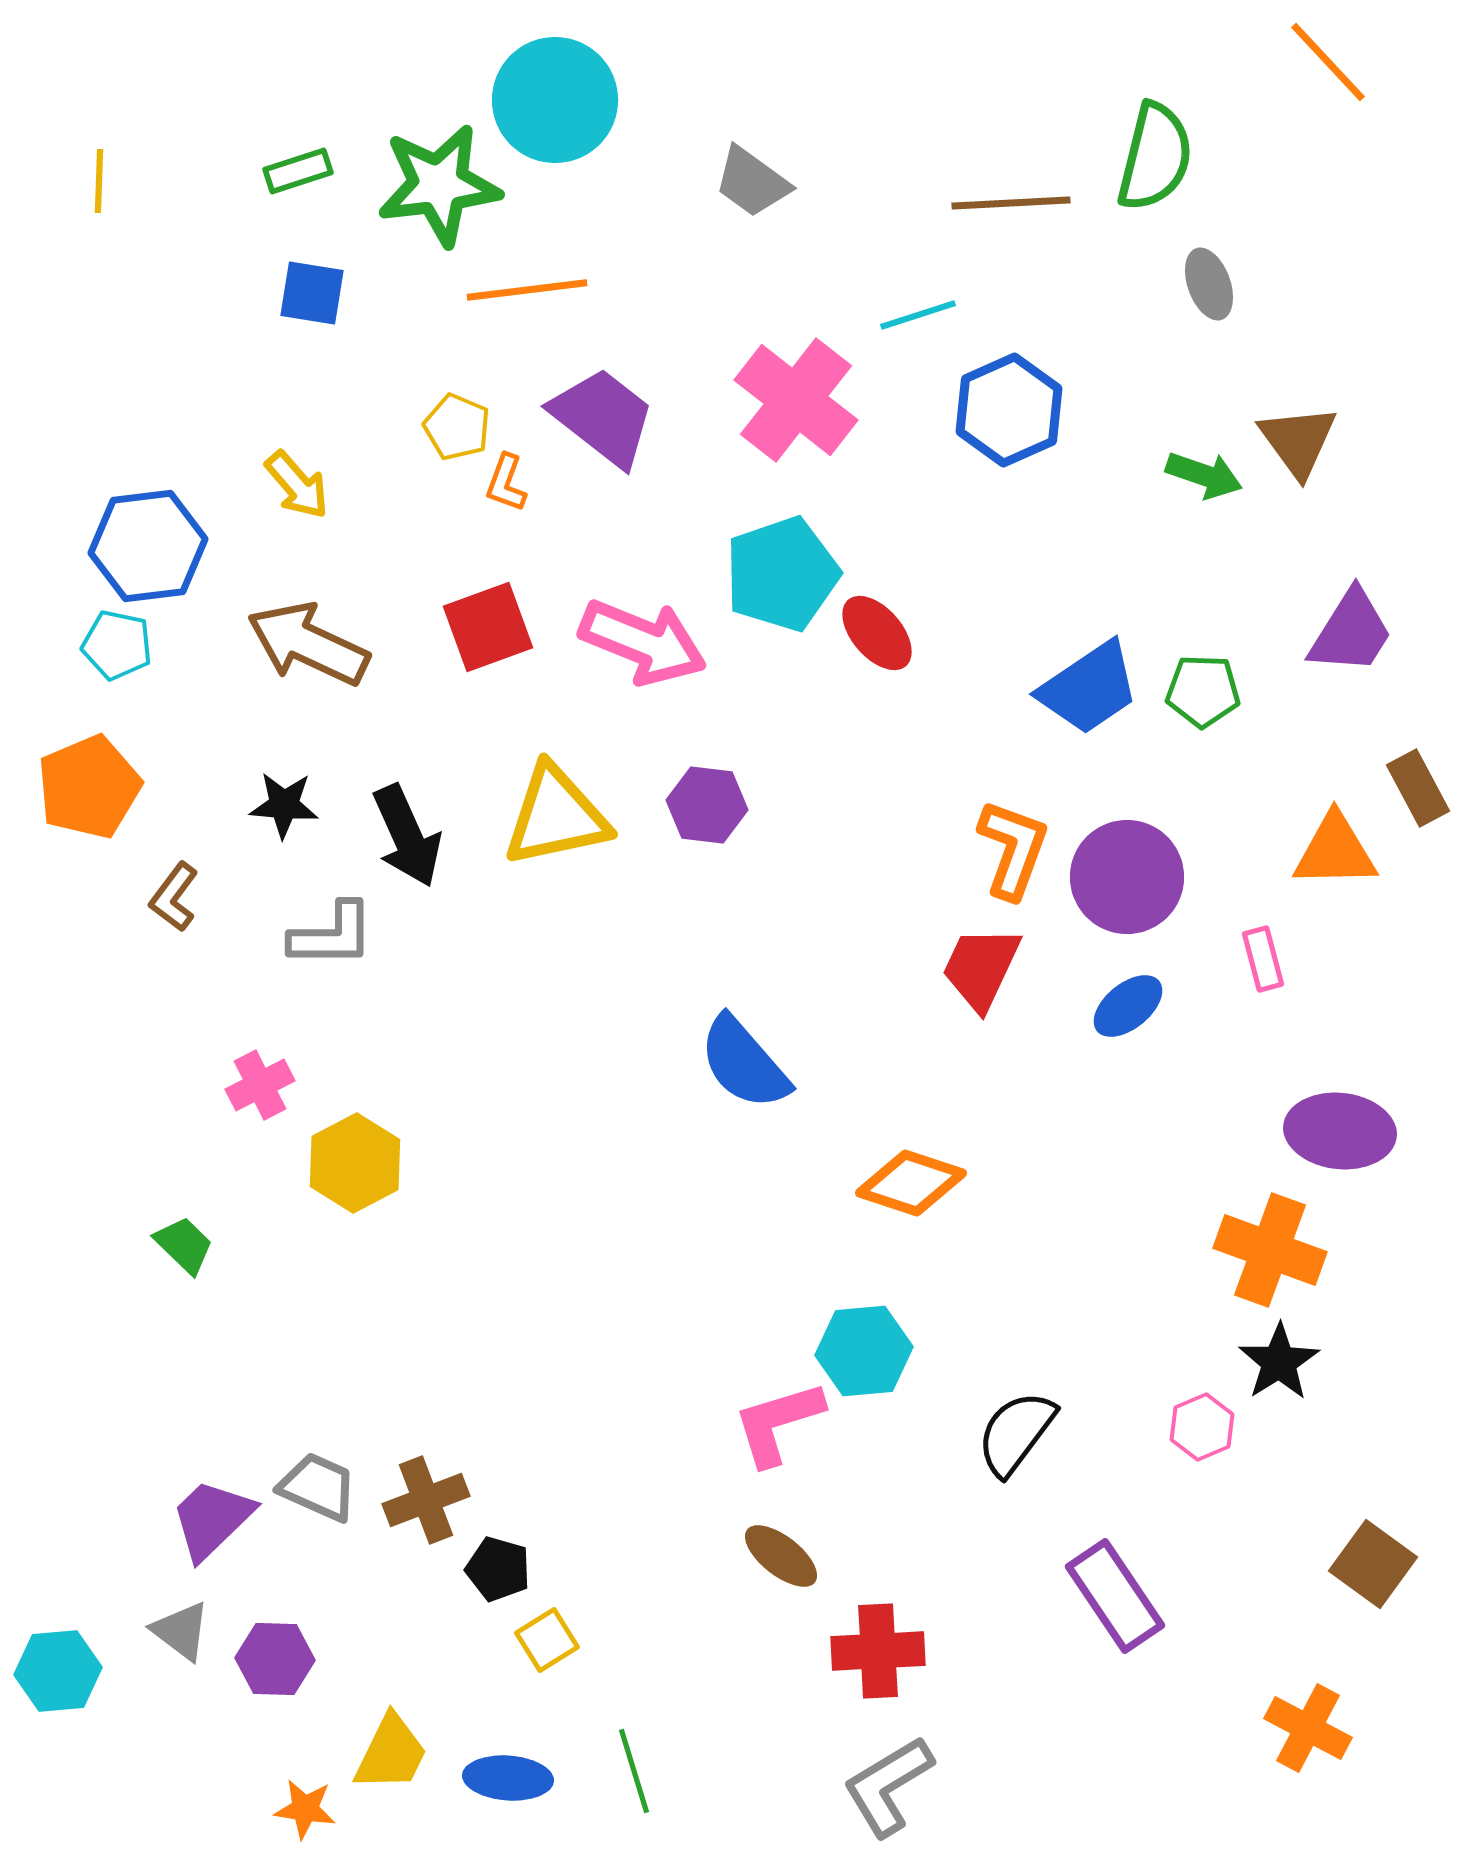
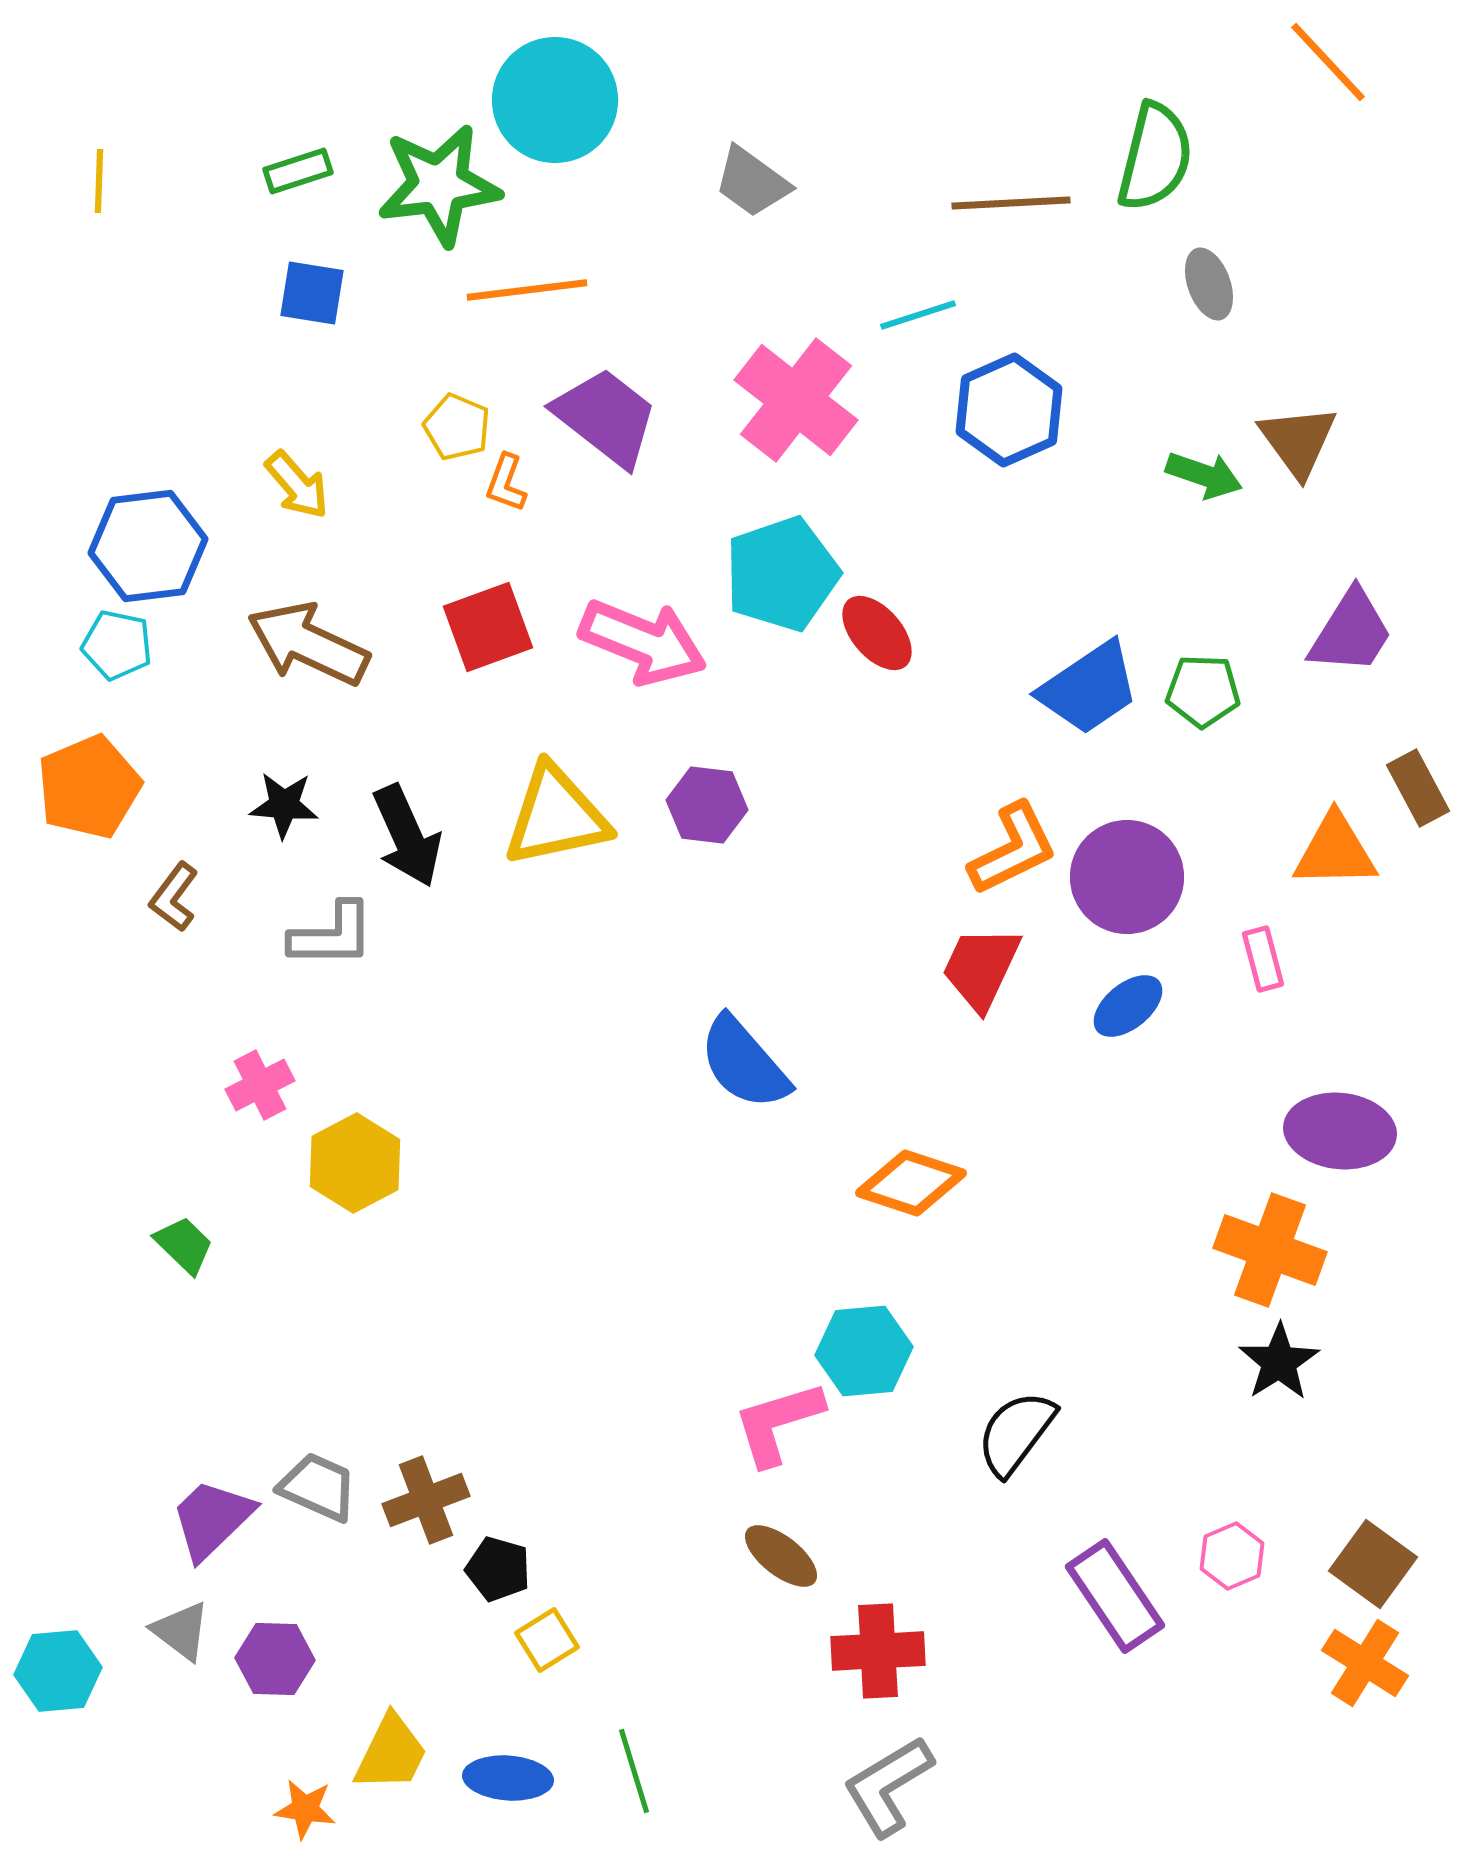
purple trapezoid at (603, 417): moved 3 px right
orange L-shape at (1013, 849): rotated 44 degrees clockwise
pink hexagon at (1202, 1427): moved 30 px right, 129 px down
orange cross at (1308, 1728): moved 57 px right, 65 px up; rotated 4 degrees clockwise
